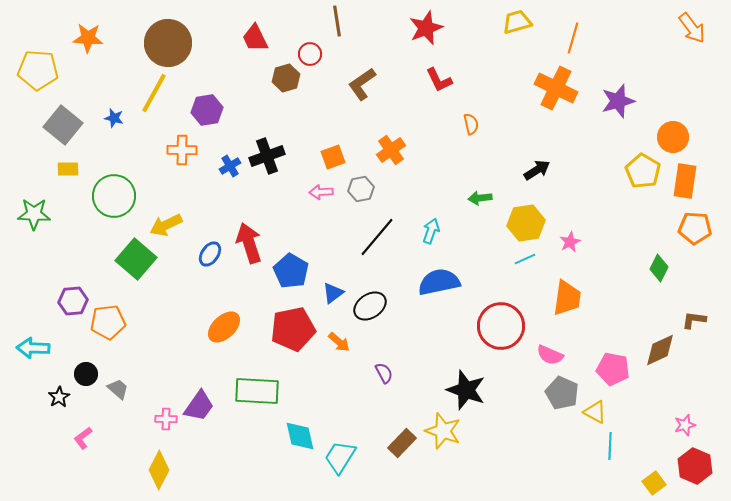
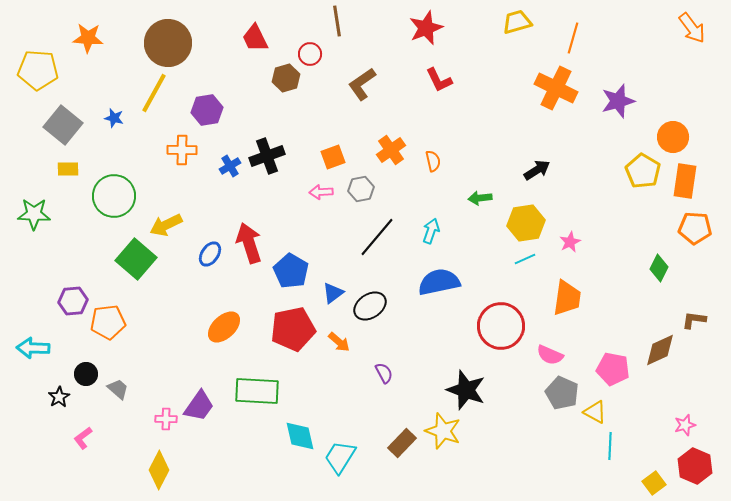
orange semicircle at (471, 124): moved 38 px left, 37 px down
